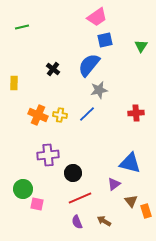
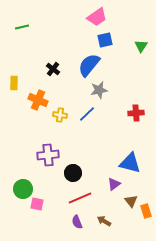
orange cross: moved 15 px up
